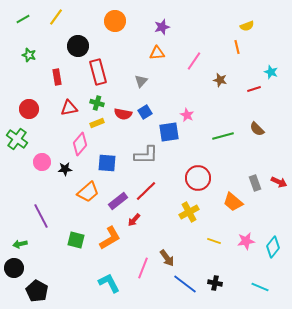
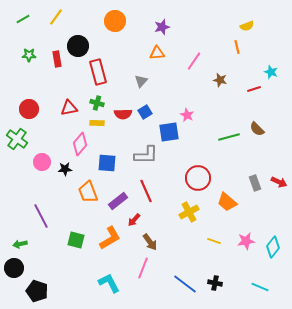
green star at (29, 55): rotated 16 degrees counterclockwise
red rectangle at (57, 77): moved 18 px up
red semicircle at (123, 114): rotated 12 degrees counterclockwise
yellow rectangle at (97, 123): rotated 24 degrees clockwise
green line at (223, 136): moved 6 px right, 1 px down
red line at (146, 191): rotated 70 degrees counterclockwise
orange trapezoid at (88, 192): rotated 110 degrees clockwise
orange trapezoid at (233, 202): moved 6 px left
brown arrow at (167, 258): moved 17 px left, 16 px up
black pentagon at (37, 291): rotated 10 degrees counterclockwise
